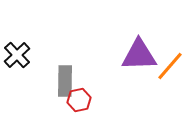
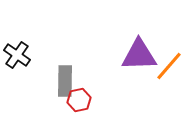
black cross: rotated 12 degrees counterclockwise
orange line: moved 1 px left
